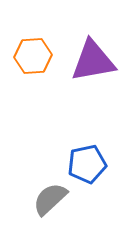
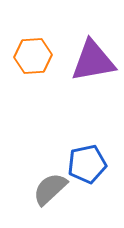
gray semicircle: moved 10 px up
